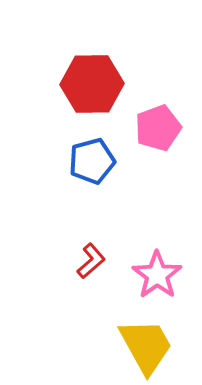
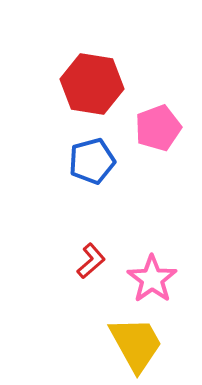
red hexagon: rotated 10 degrees clockwise
pink star: moved 5 px left, 4 px down
yellow trapezoid: moved 10 px left, 2 px up
